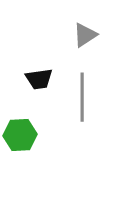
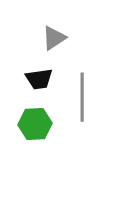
gray triangle: moved 31 px left, 3 px down
green hexagon: moved 15 px right, 11 px up
